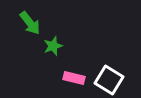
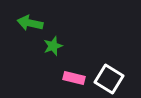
green arrow: rotated 140 degrees clockwise
white square: moved 1 px up
